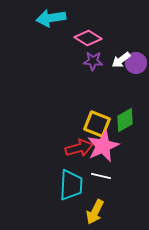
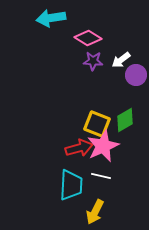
purple circle: moved 12 px down
